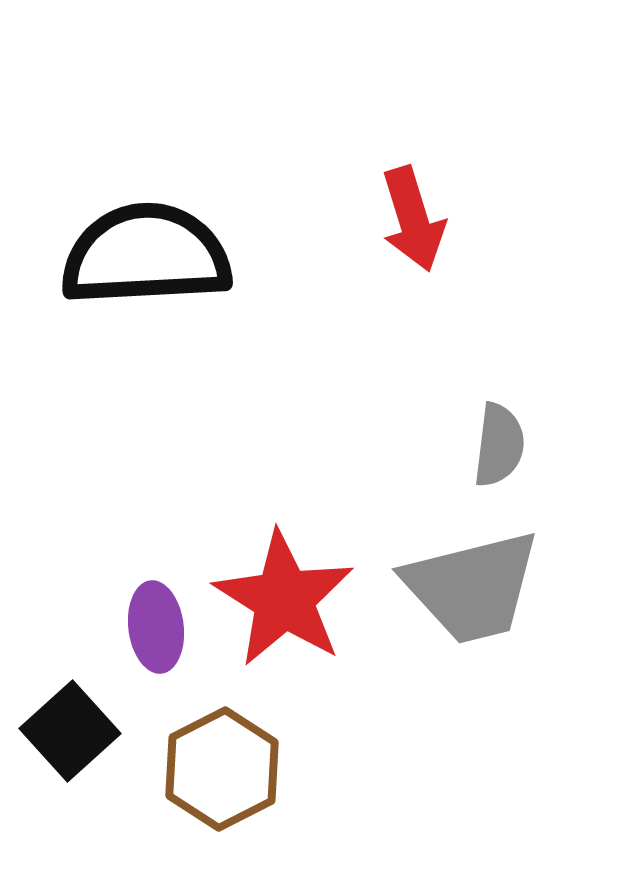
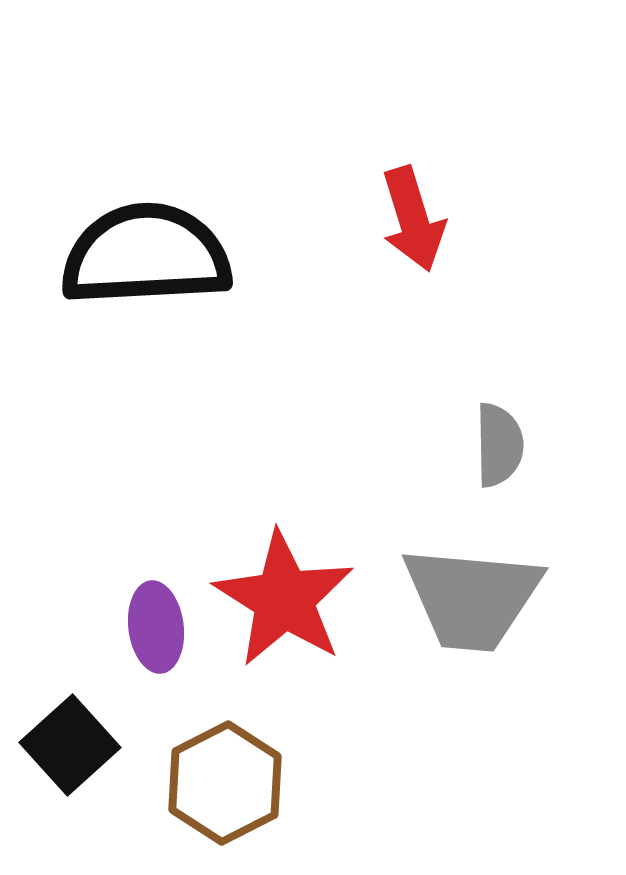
gray semicircle: rotated 8 degrees counterclockwise
gray trapezoid: moved 11 px down; rotated 19 degrees clockwise
black square: moved 14 px down
brown hexagon: moved 3 px right, 14 px down
